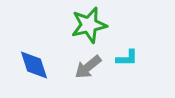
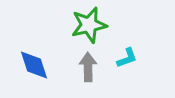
cyan L-shape: rotated 20 degrees counterclockwise
gray arrow: rotated 128 degrees clockwise
